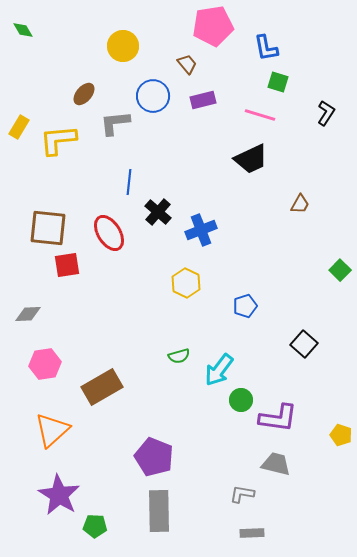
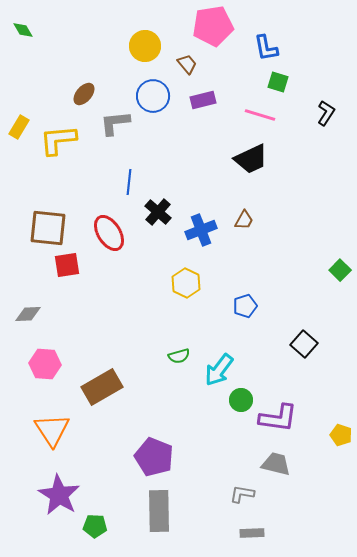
yellow circle at (123, 46): moved 22 px right
brown trapezoid at (300, 204): moved 56 px left, 16 px down
pink hexagon at (45, 364): rotated 12 degrees clockwise
orange triangle at (52, 430): rotated 21 degrees counterclockwise
